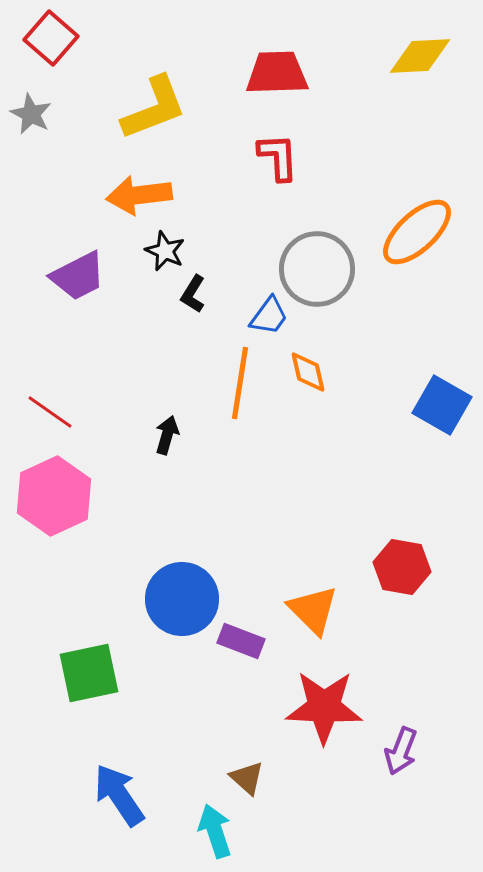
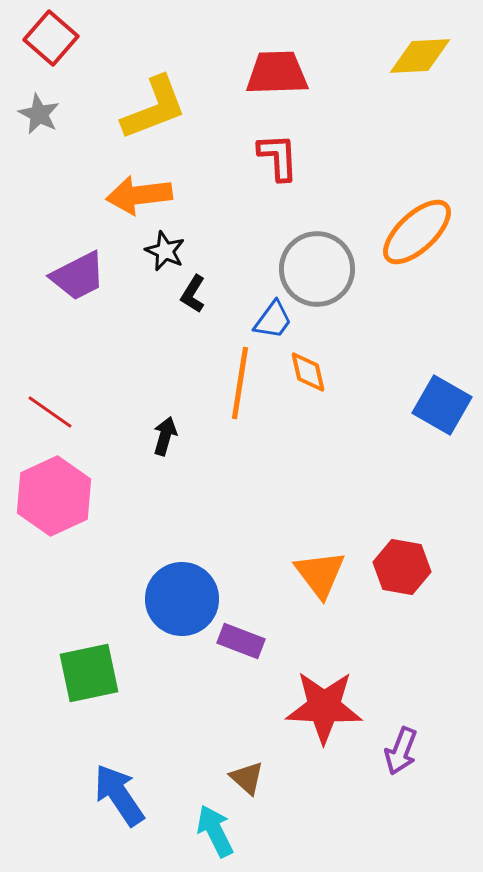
gray star: moved 8 px right
blue trapezoid: moved 4 px right, 4 px down
black arrow: moved 2 px left, 1 px down
orange triangle: moved 7 px right, 36 px up; rotated 8 degrees clockwise
cyan arrow: rotated 8 degrees counterclockwise
